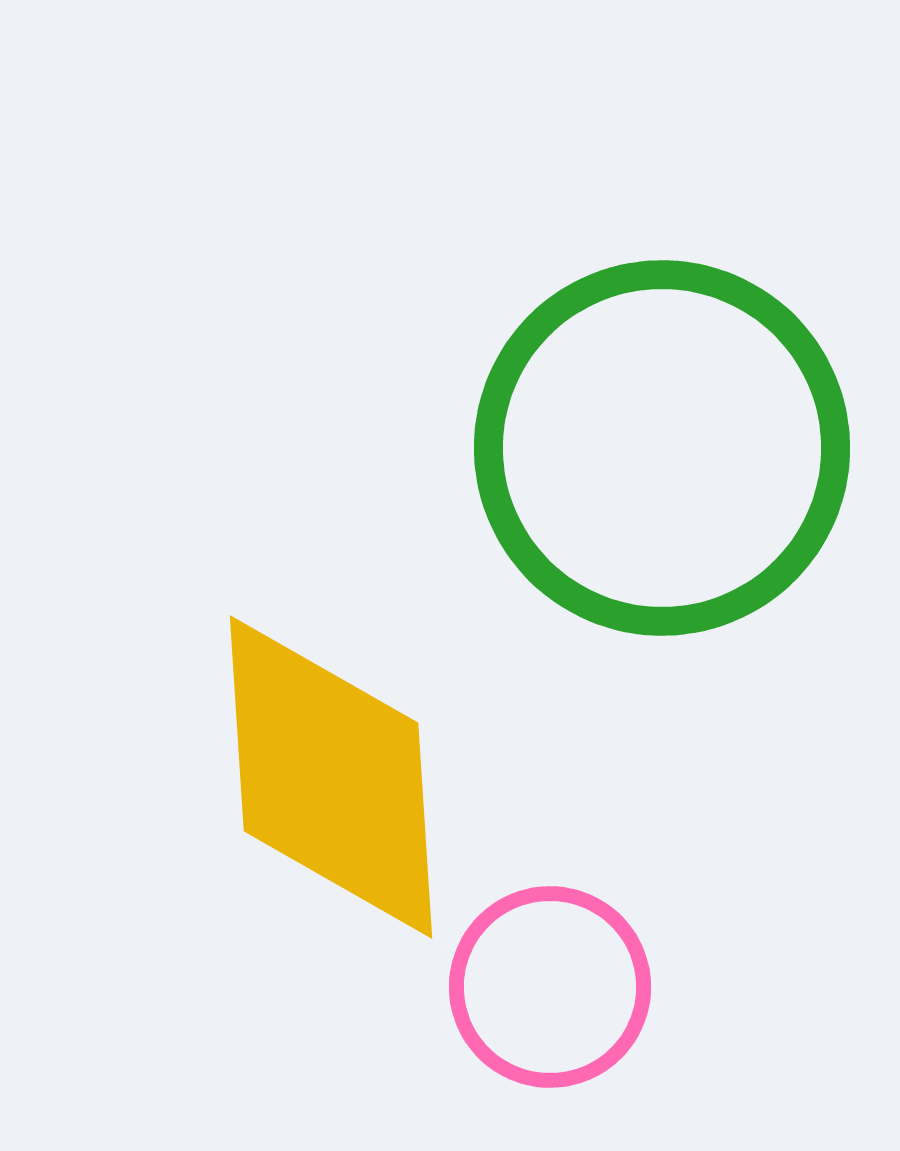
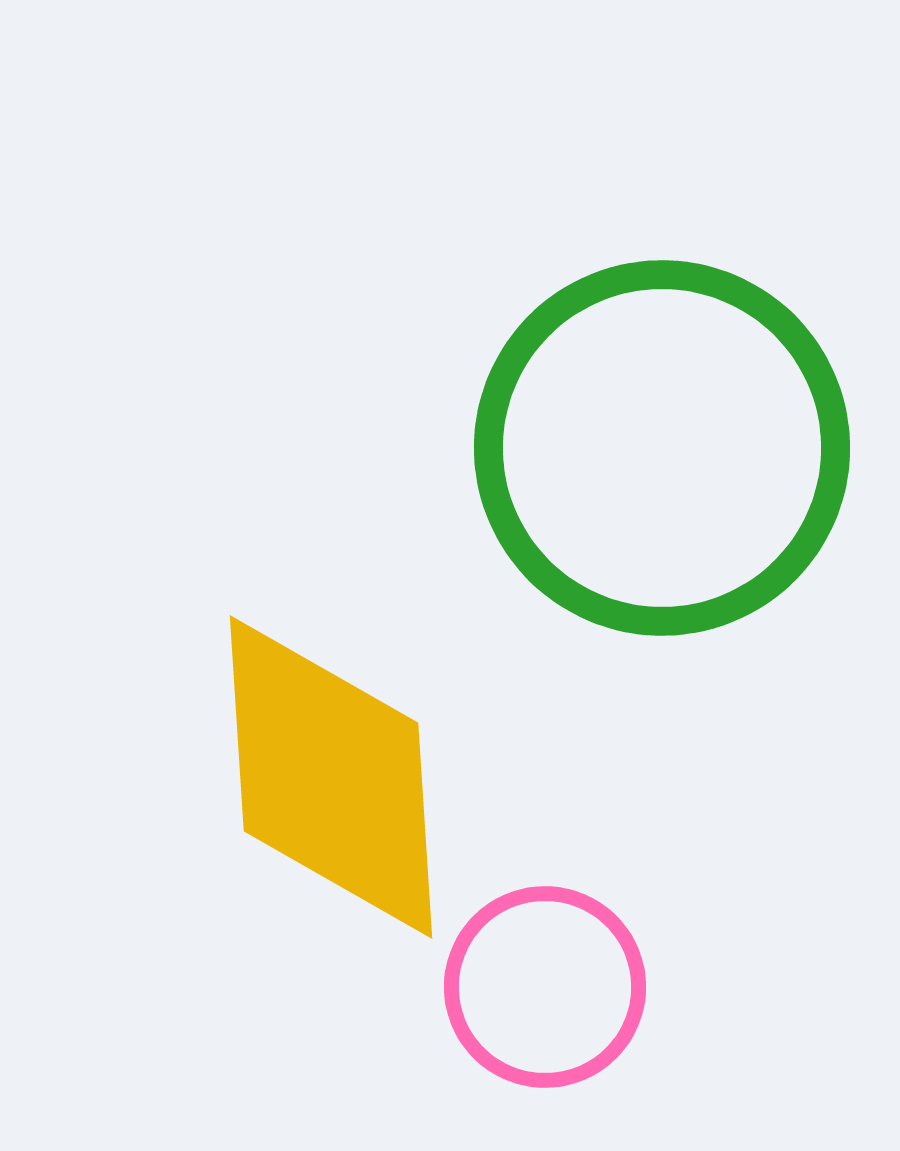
pink circle: moved 5 px left
